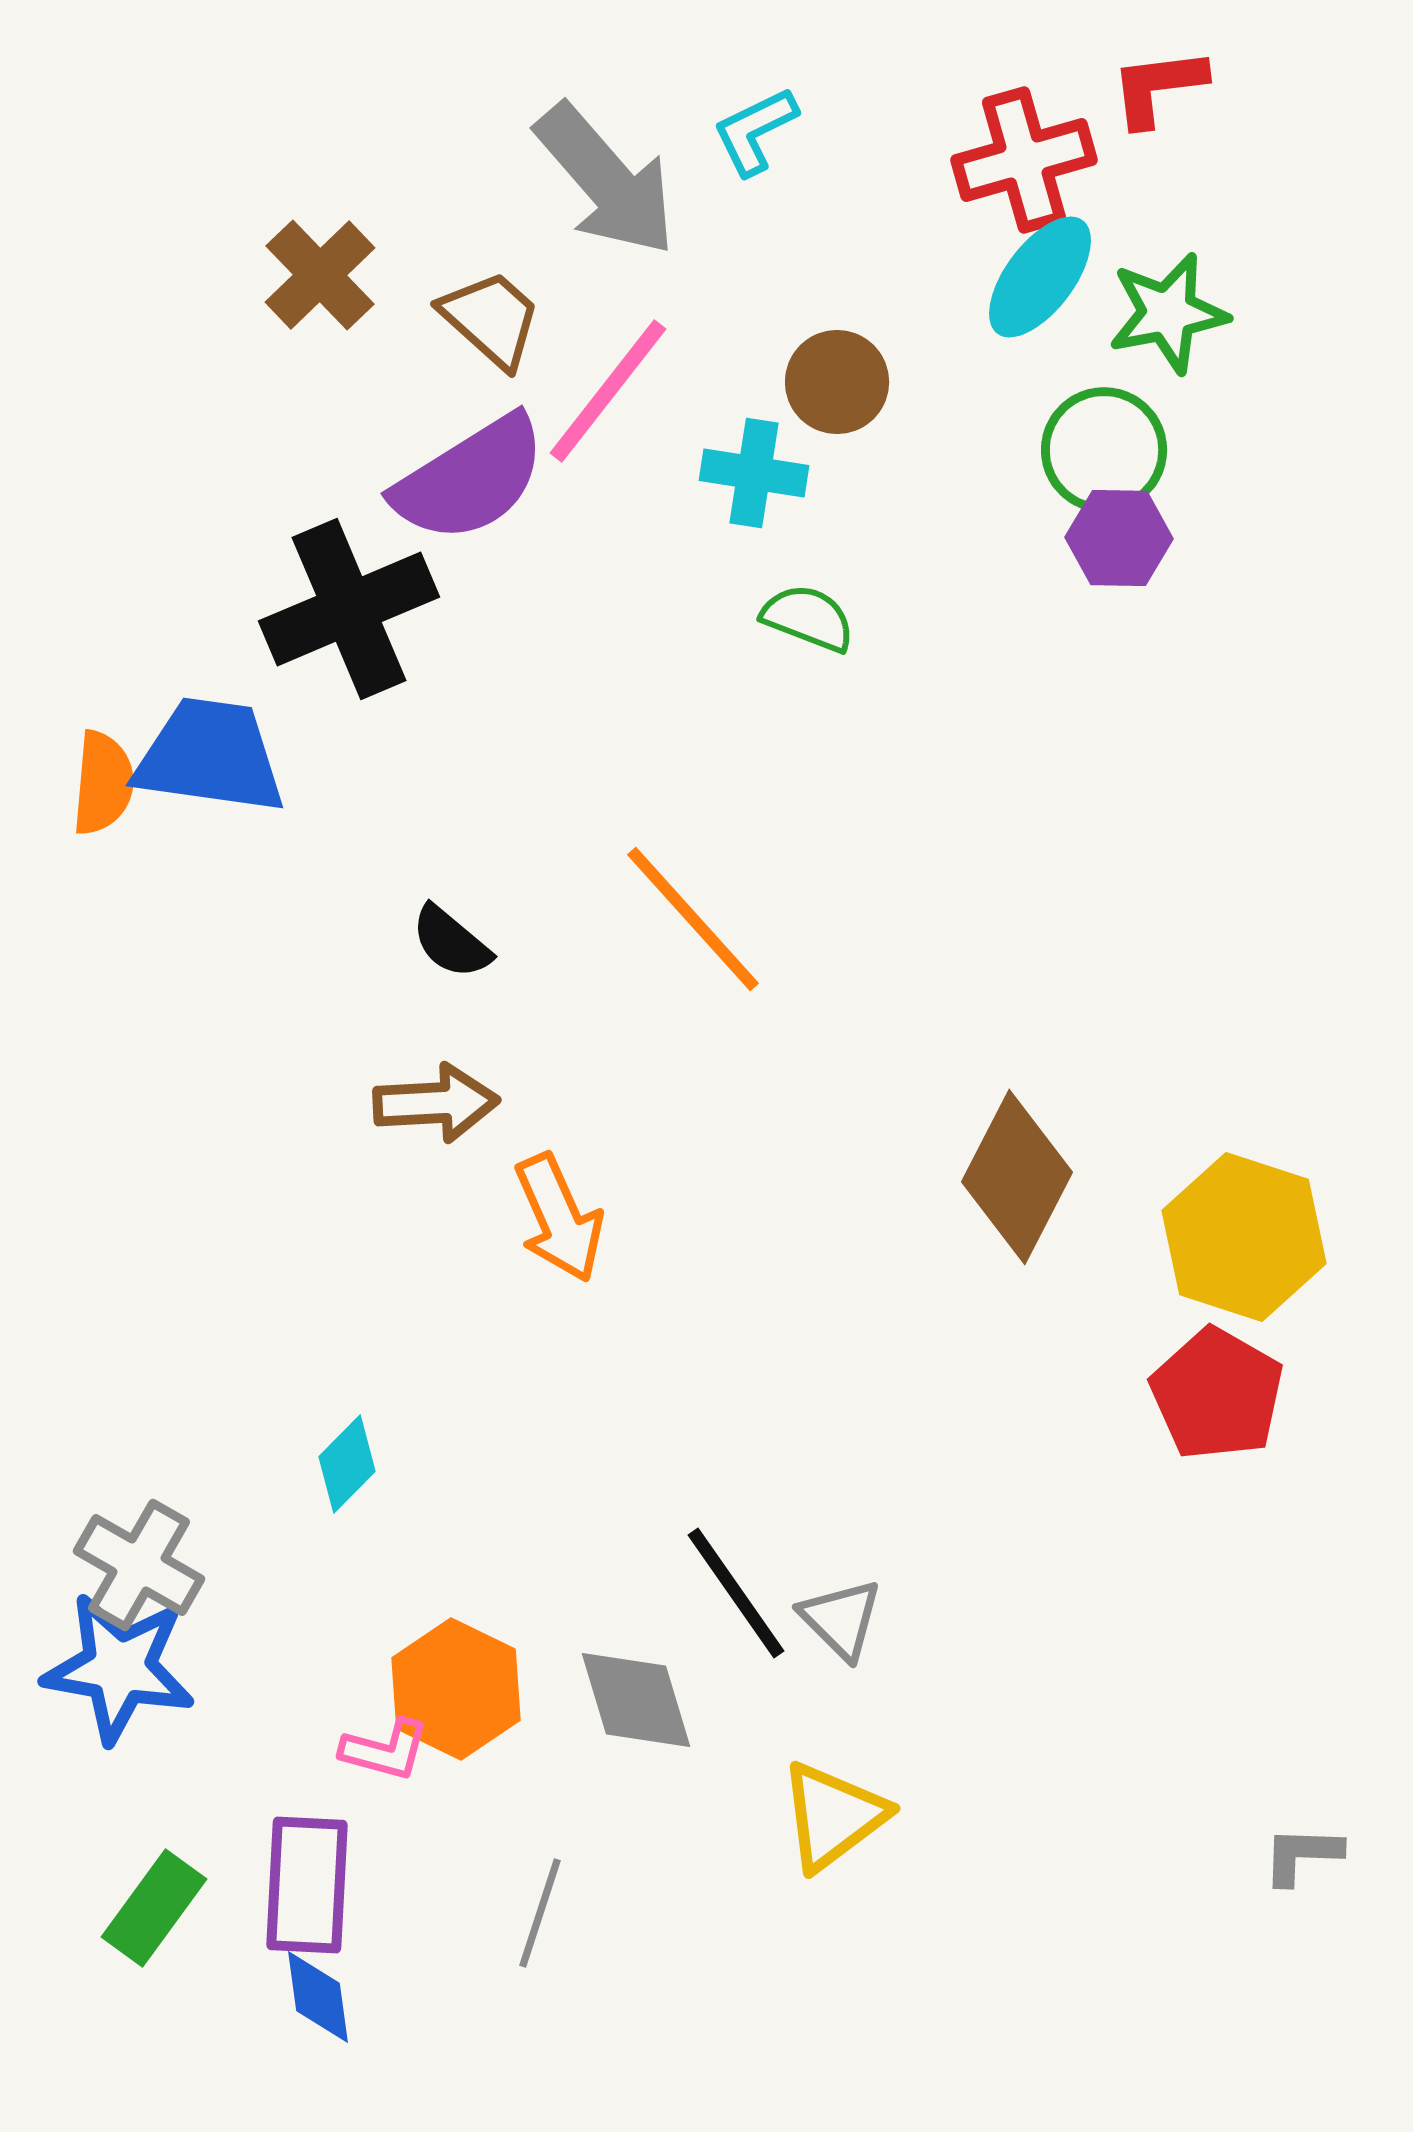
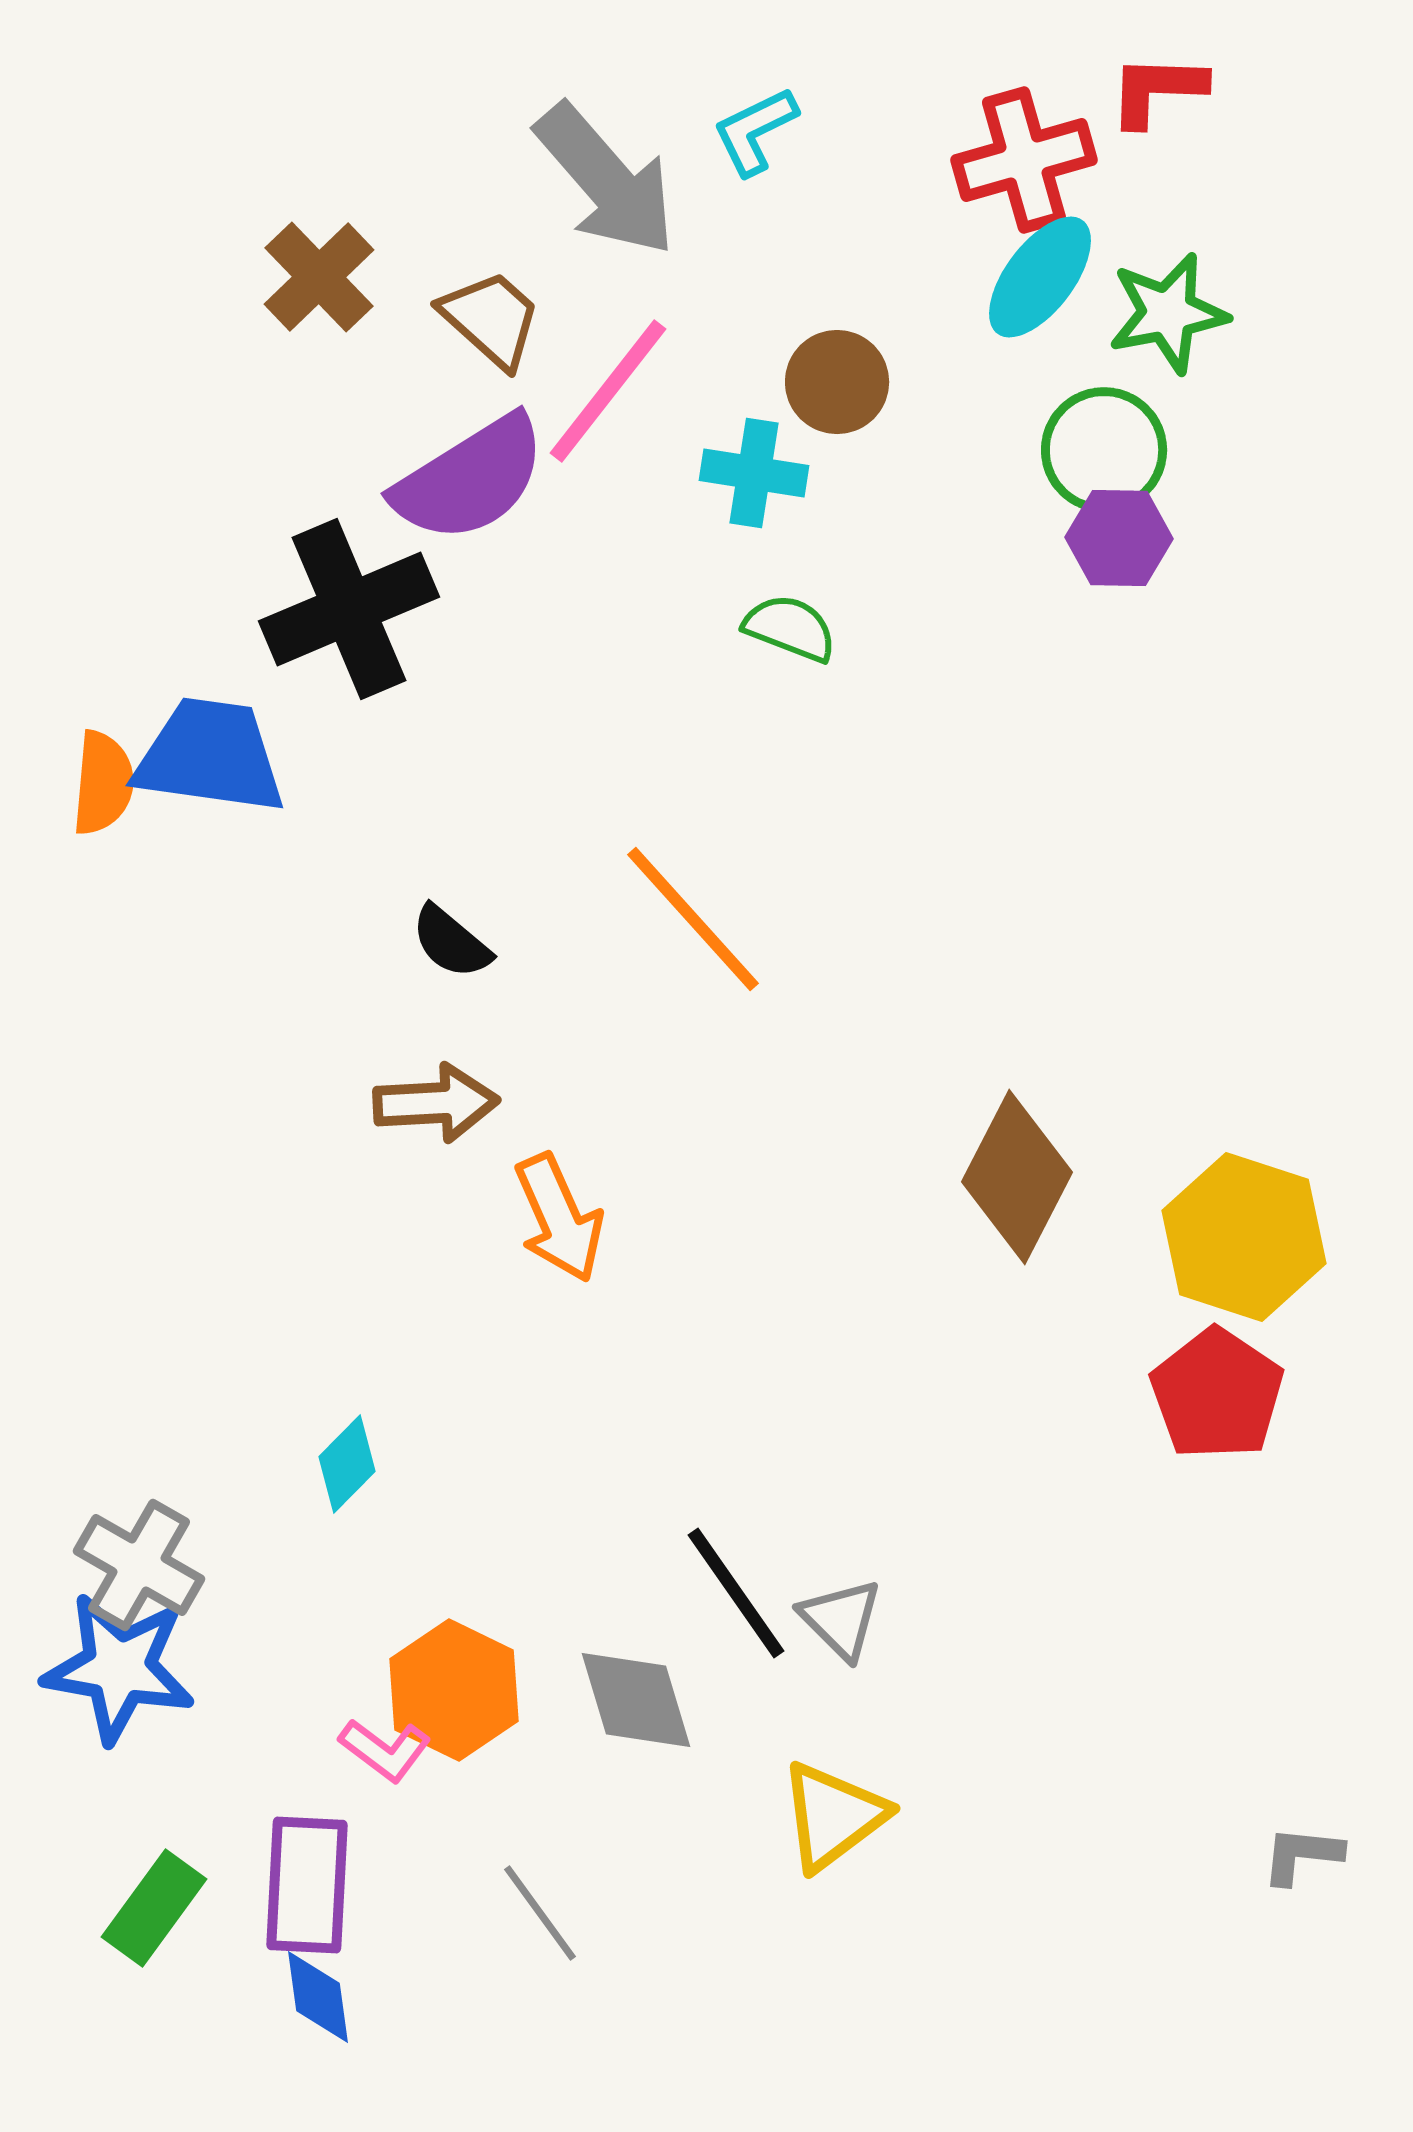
red L-shape: moved 1 px left, 3 px down; rotated 9 degrees clockwise
brown cross: moved 1 px left, 2 px down
green semicircle: moved 18 px left, 10 px down
red pentagon: rotated 4 degrees clockwise
orange hexagon: moved 2 px left, 1 px down
pink L-shape: rotated 22 degrees clockwise
gray L-shape: rotated 4 degrees clockwise
gray line: rotated 54 degrees counterclockwise
